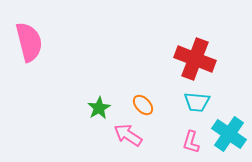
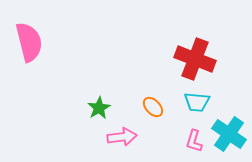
orange ellipse: moved 10 px right, 2 px down
pink arrow: moved 6 px left, 2 px down; rotated 140 degrees clockwise
pink L-shape: moved 3 px right, 1 px up
